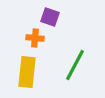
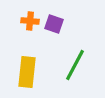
purple square: moved 4 px right, 7 px down
orange cross: moved 5 px left, 17 px up
